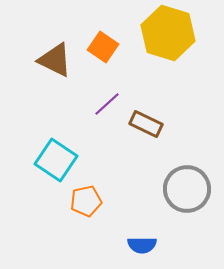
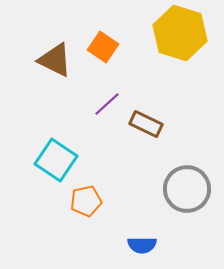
yellow hexagon: moved 12 px right
